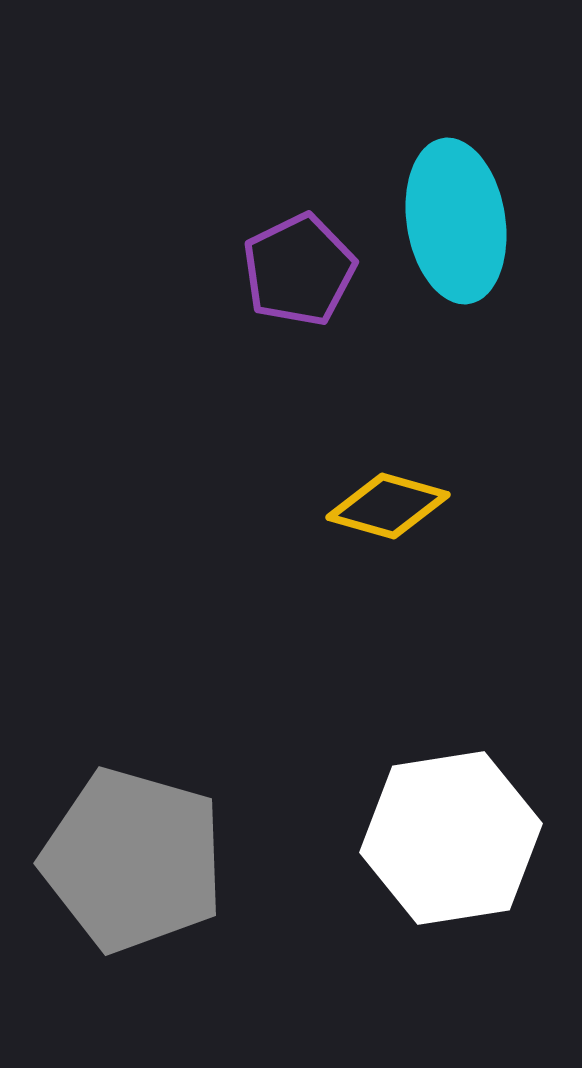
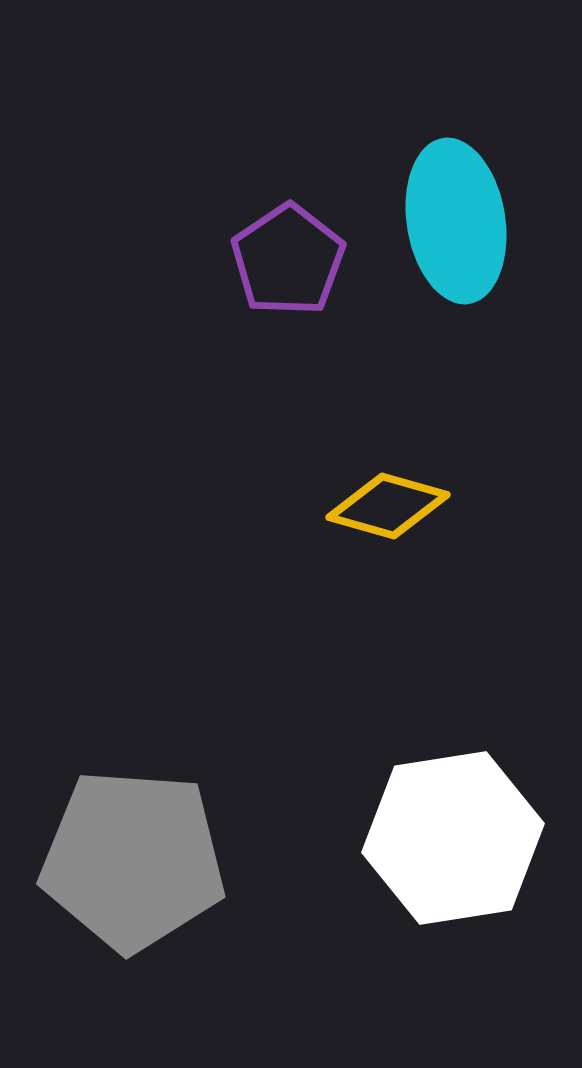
purple pentagon: moved 11 px left, 10 px up; rotated 8 degrees counterclockwise
white hexagon: moved 2 px right
gray pentagon: rotated 12 degrees counterclockwise
